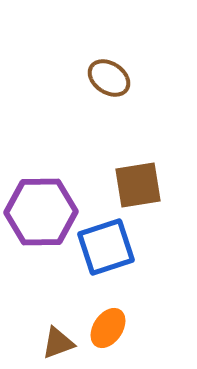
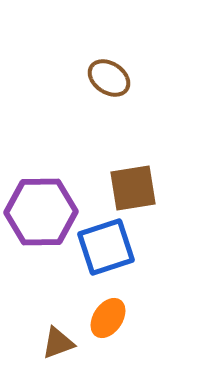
brown square: moved 5 px left, 3 px down
orange ellipse: moved 10 px up
